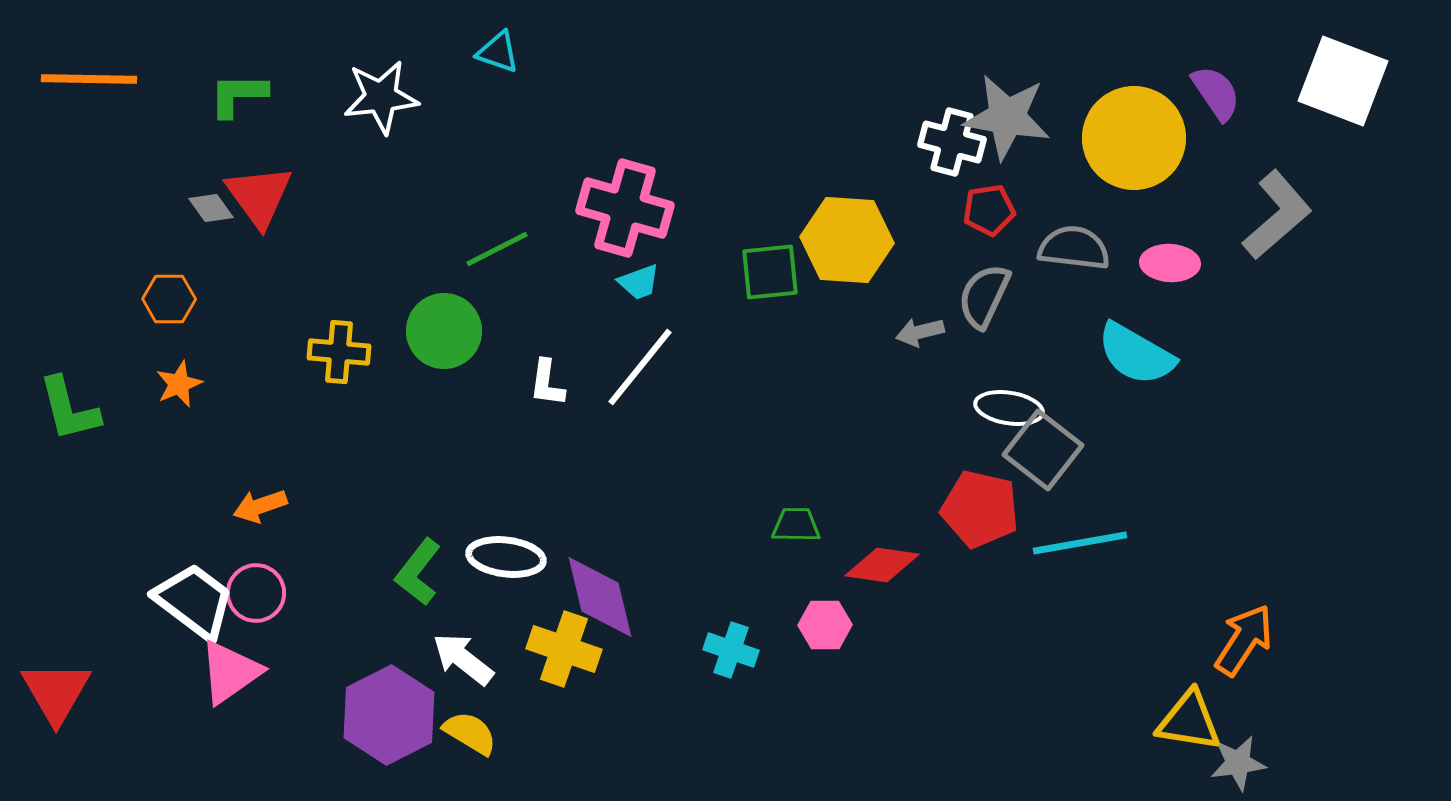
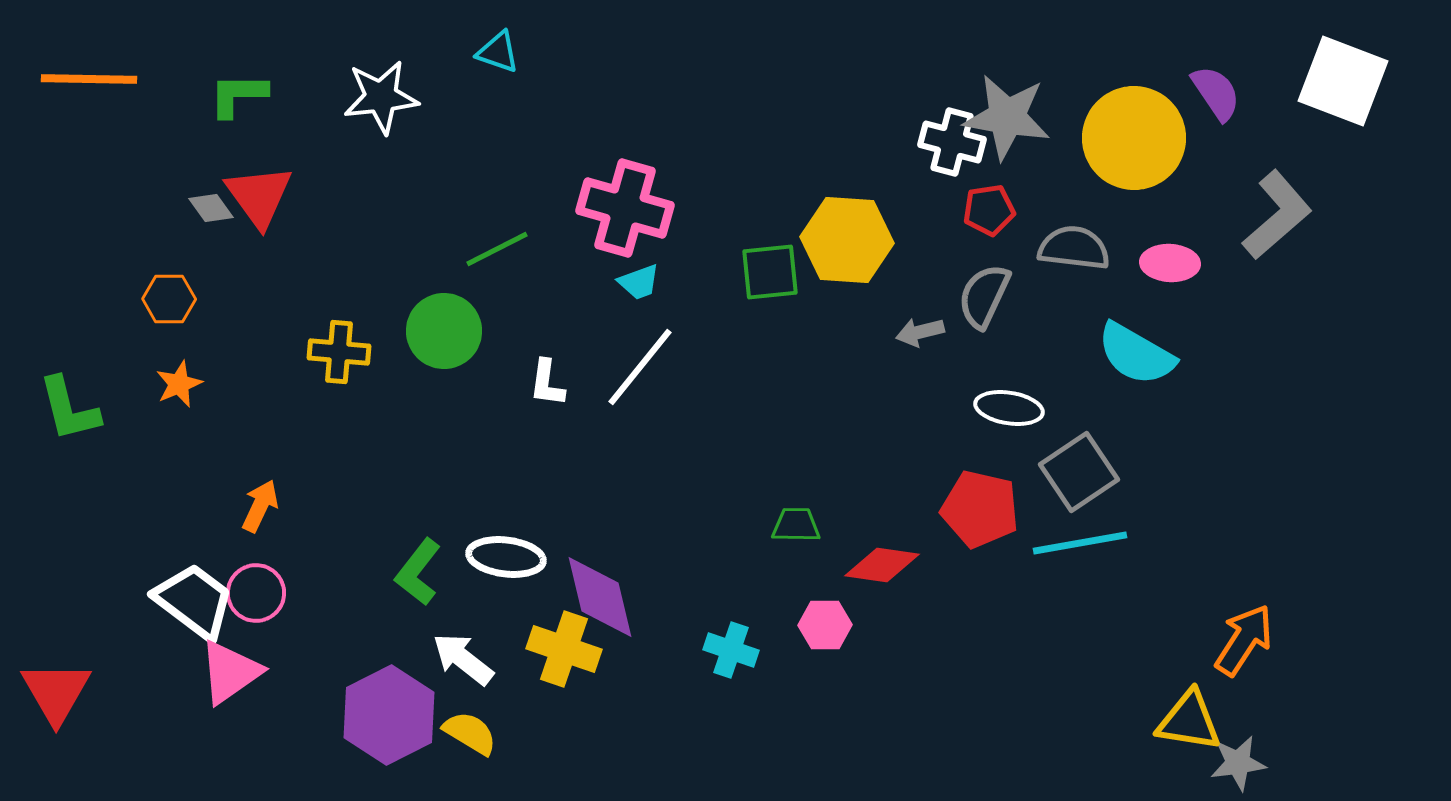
gray square at (1043, 450): moved 36 px right, 22 px down; rotated 18 degrees clockwise
orange arrow at (260, 506): rotated 134 degrees clockwise
